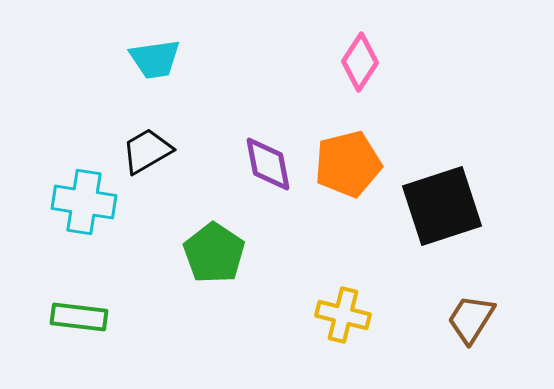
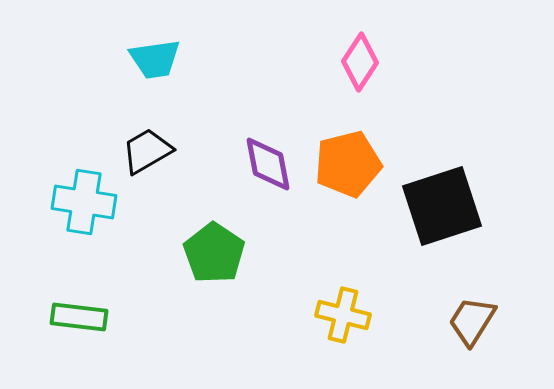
brown trapezoid: moved 1 px right, 2 px down
